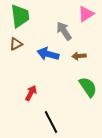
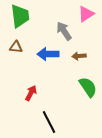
brown triangle: moved 3 px down; rotated 32 degrees clockwise
blue arrow: rotated 15 degrees counterclockwise
black line: moved 2 px left
